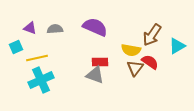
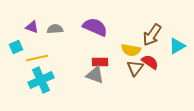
purple triangle: moved 2 px right, 1 px up
